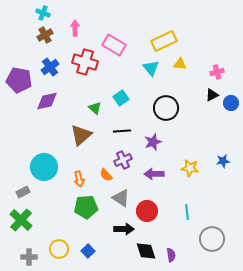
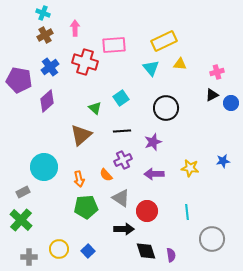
pink rectangle: rotated 35 degrees counterclockwise
purple diamond: rotated 30 degrees counterclockwise
